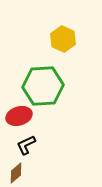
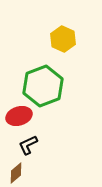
green hexagon: rotated 18 degrees counterclockwise
black L-shape: moved 2 px right
